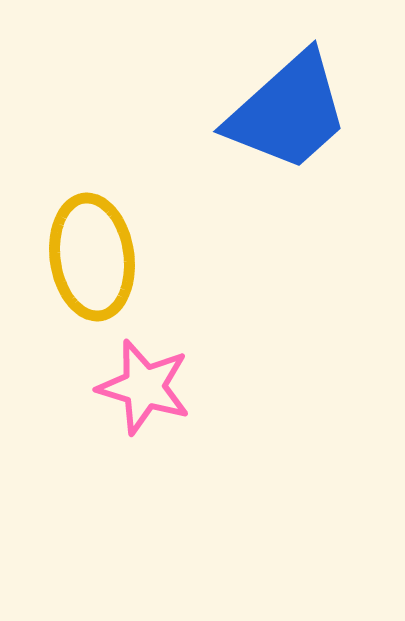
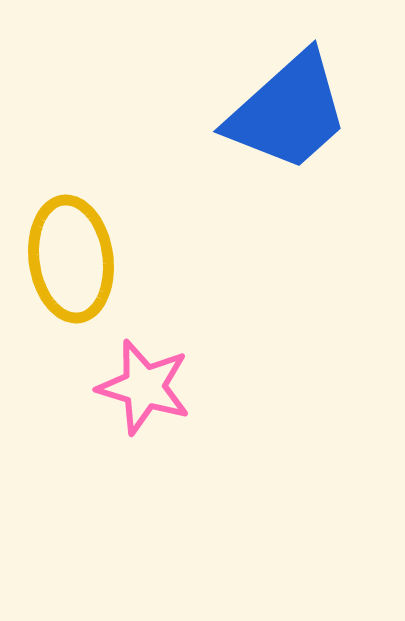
yellow ellipse: moved 21 px left, 2 px down
